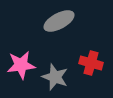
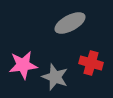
gray ellipse: moved 11 px right, 2 px down
pink star: moved 2 px right
